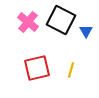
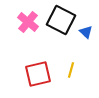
blue triangle: moved 1 px down; rotated 16 degrees counterclockwise
red square: moved 1 px right, 6 px down
